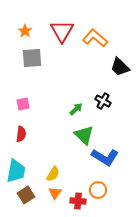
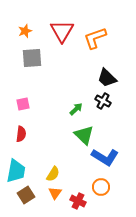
orange star: rotated 16 degrees clockwise
orange L-shape: rotated 60 degrees counterclockwise
black trapezoid: moved 13 px left, 11 px down
orange circle: moved 3 px right, 3 px up
red cross: rotated 21 degrees clockwise
